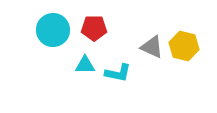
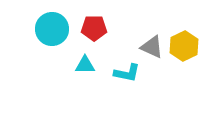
cyan circle: moved 1 px left, 1 px up
yellow hexagon: rotated 20 degrees clockwise
cyan L-shape: moved 9 px right
